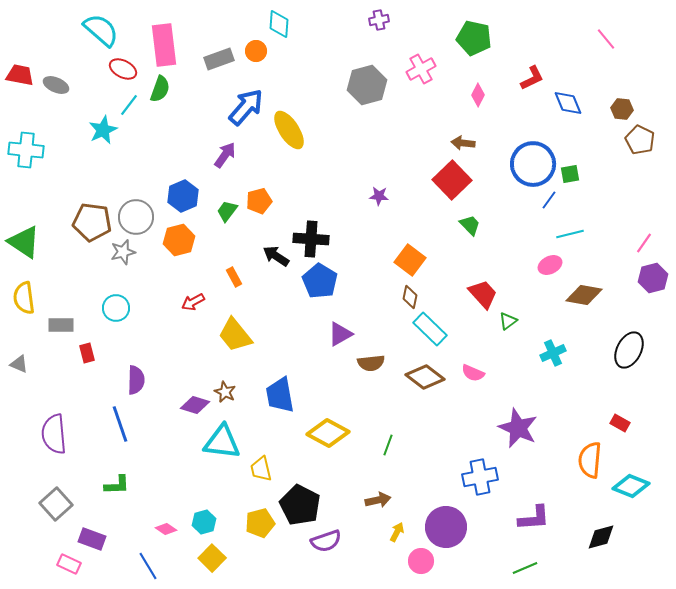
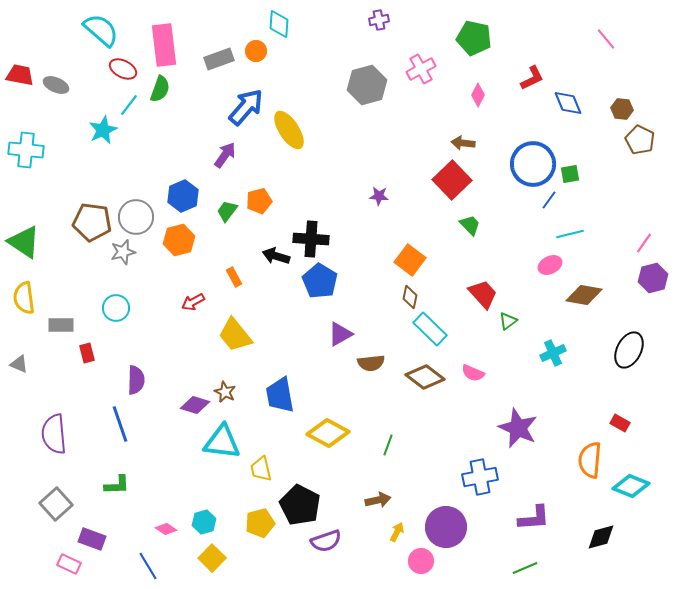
black arrow at (276, 256): rotated 16 degrees counterclockwise
